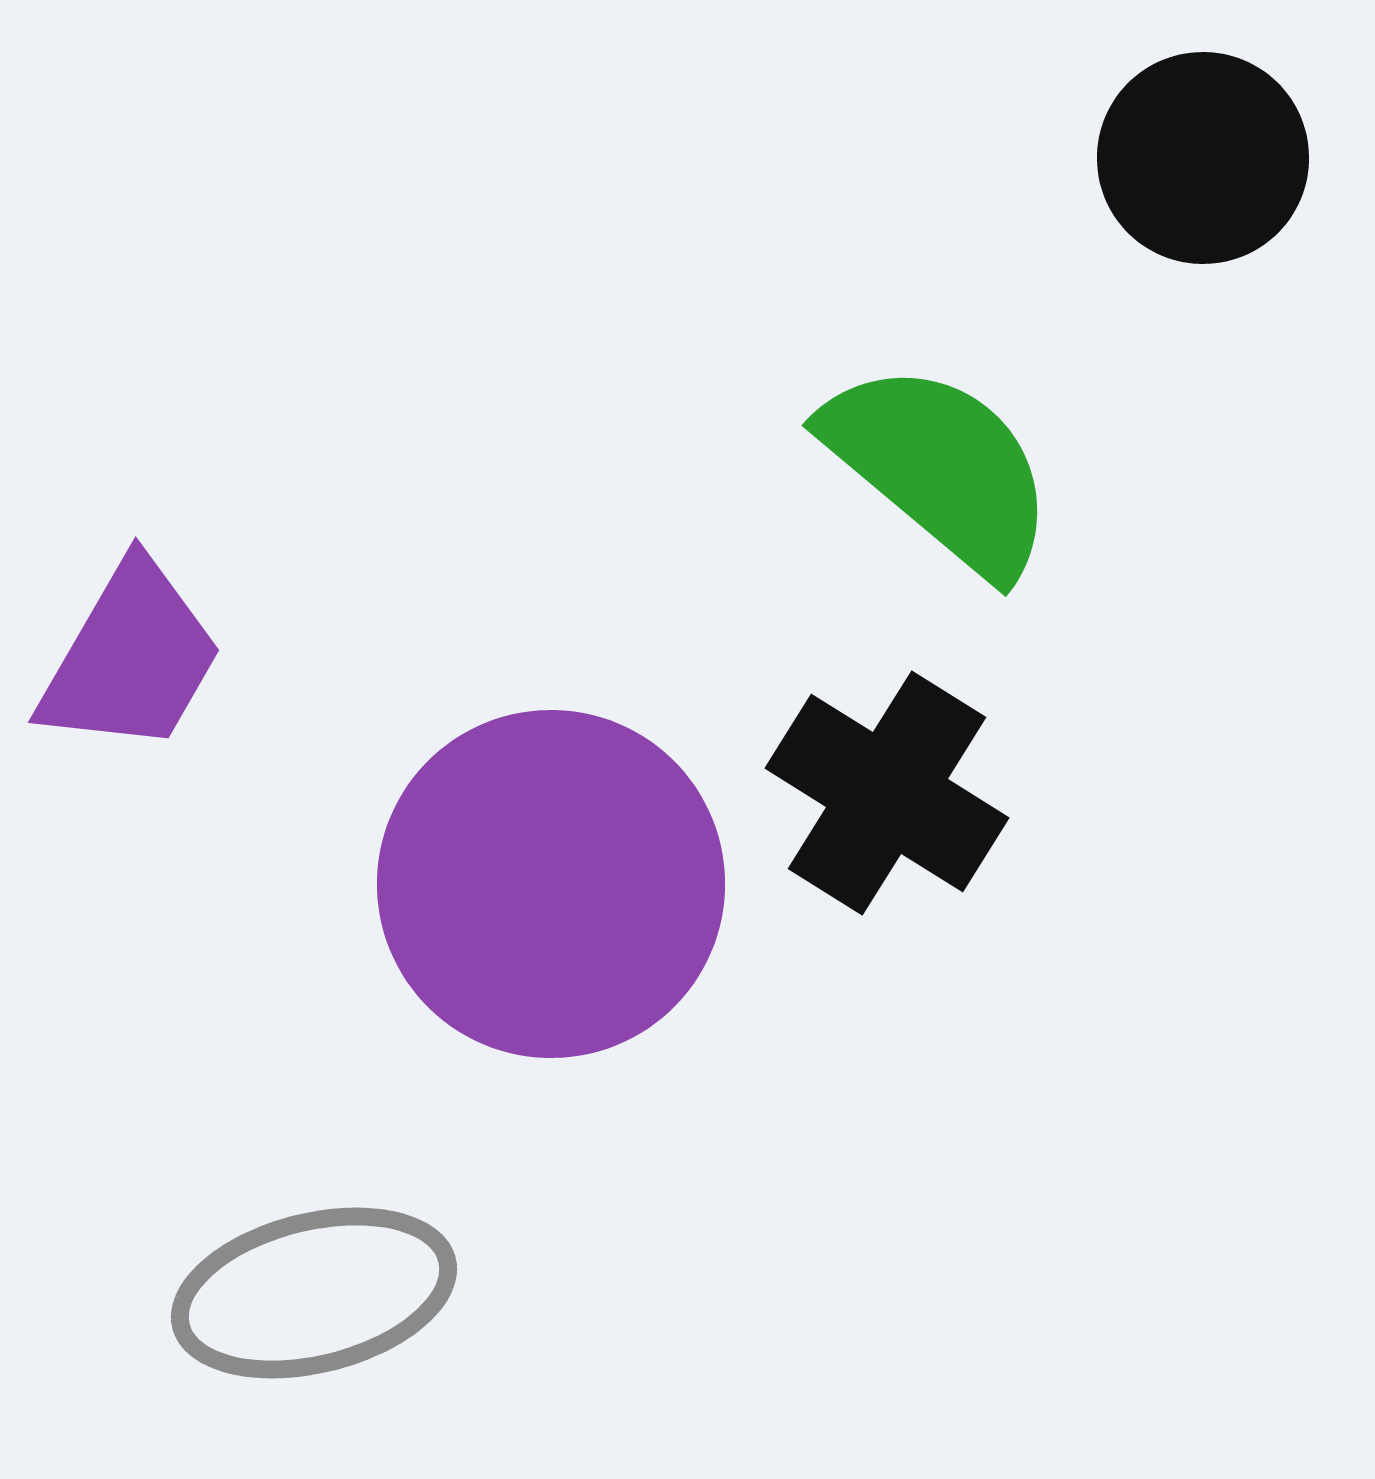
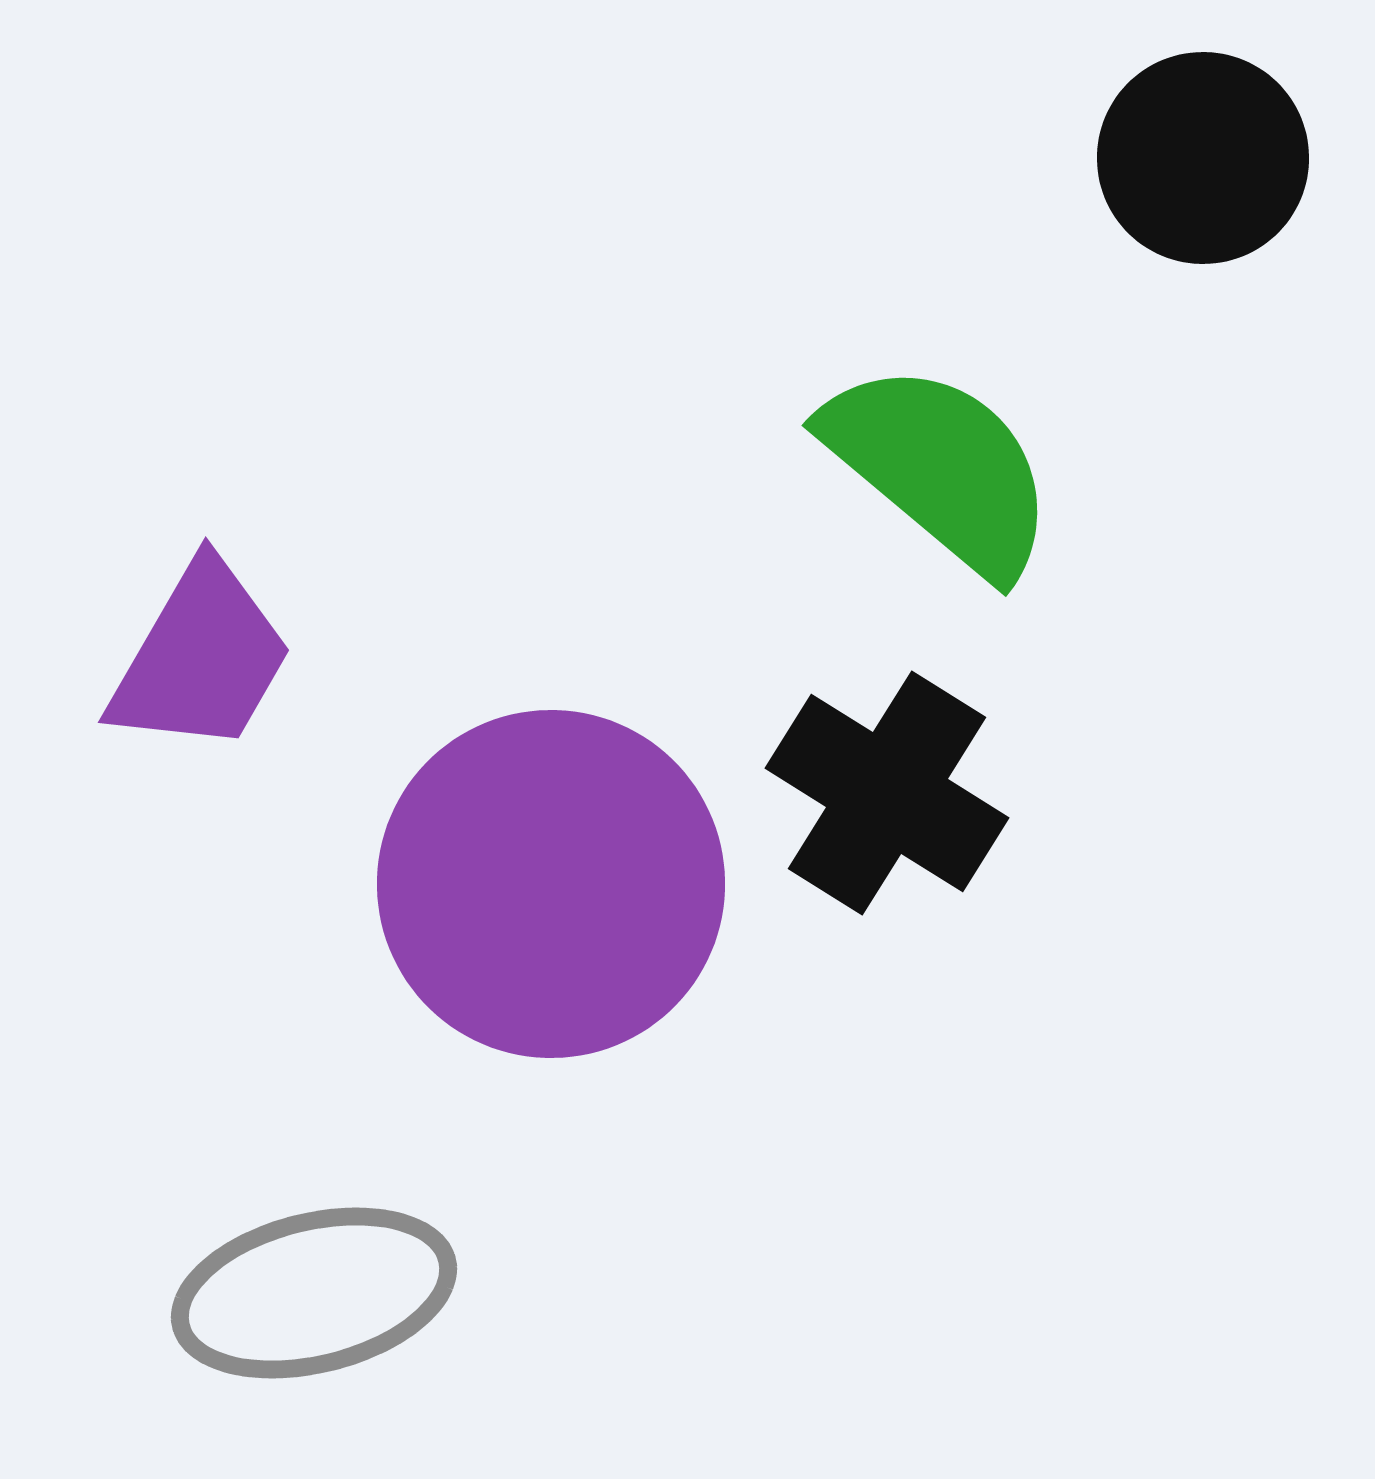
purple trapezoid: moved 70 px right
